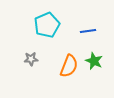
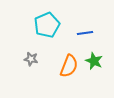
blue line: moved 3 px left, 2 px down
gray star: rotated 16 degrees clockwise
